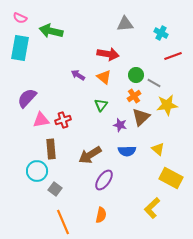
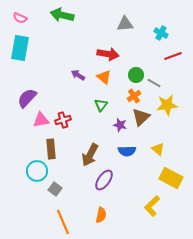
green arrow: moved 11 px right, 16 px up
brown arrow: rotated 30 degrees counterclockwise
yellow L-shape: moved 2 px up
